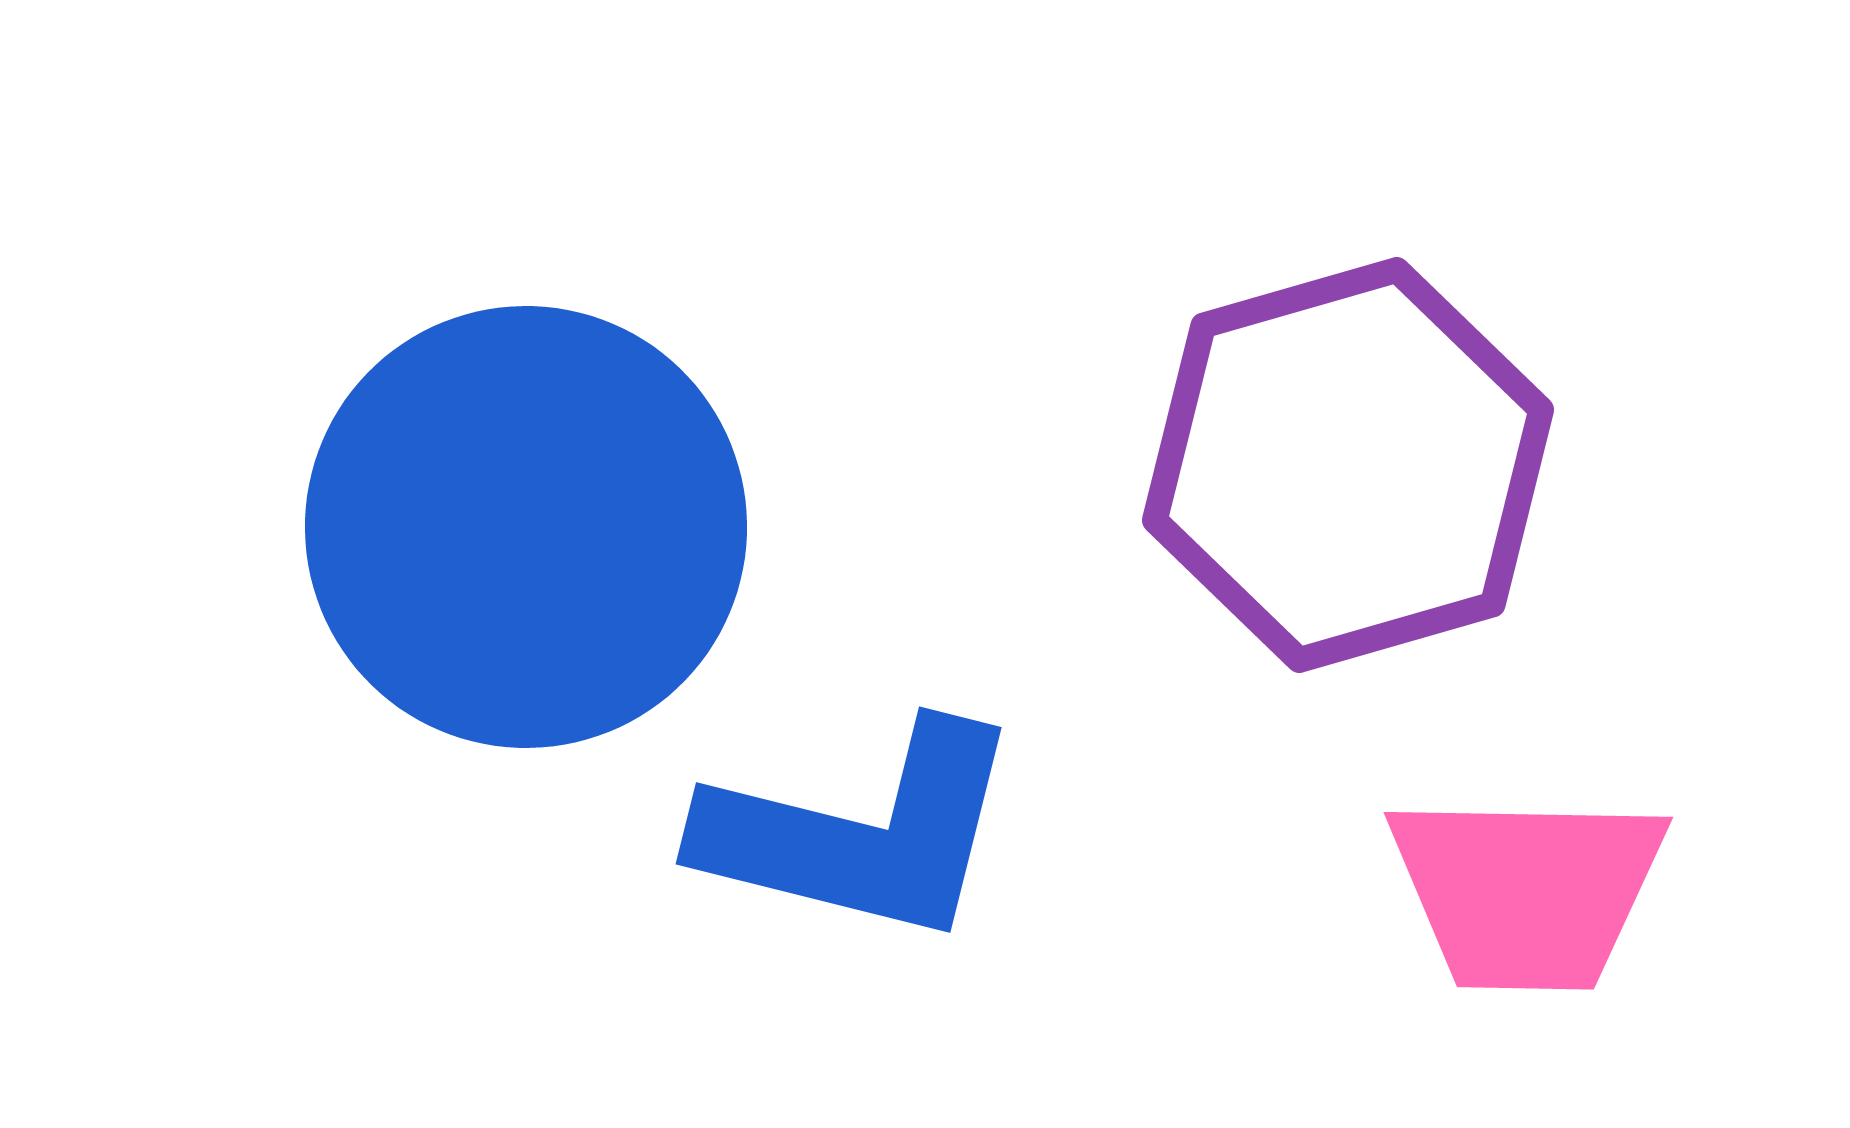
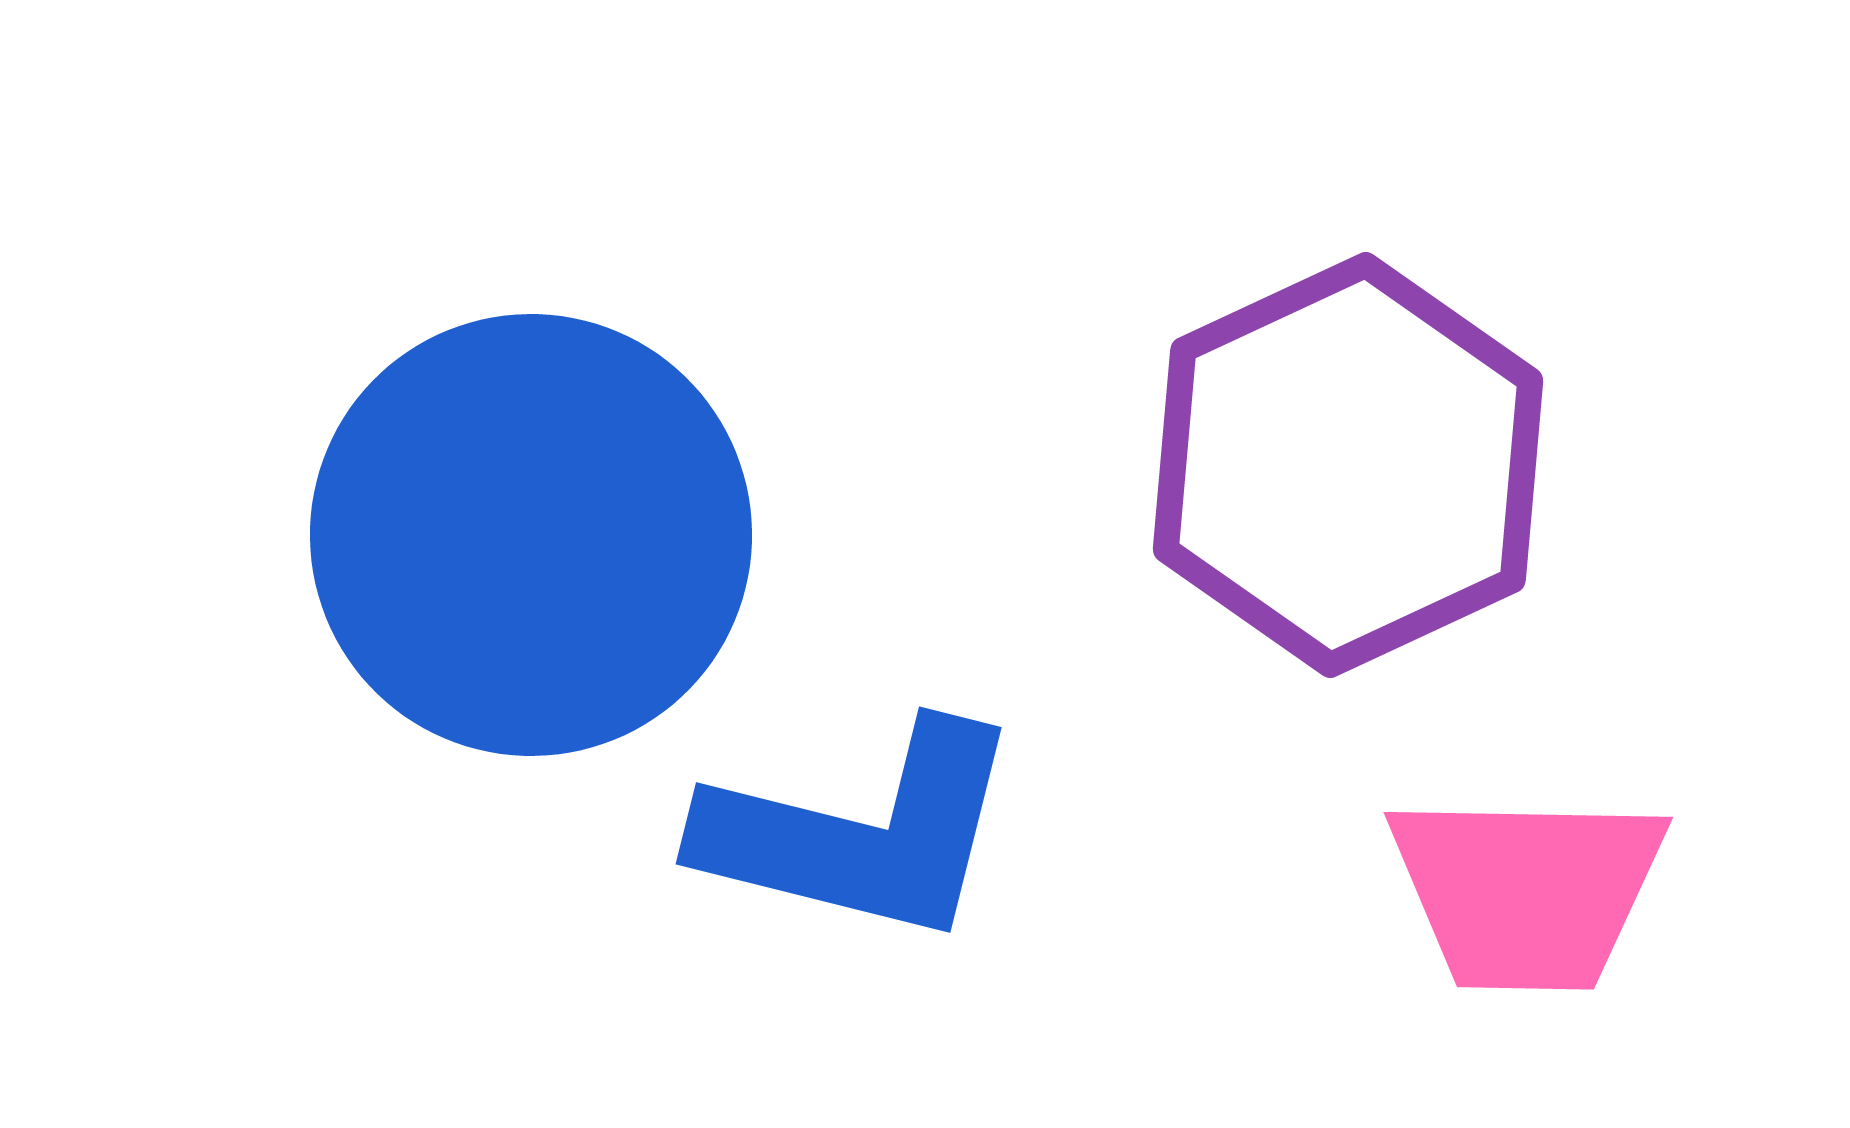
purple hexagon: rotated 9 degrees counterclockwise
blue circle: moved 5 px right, 8 px down
